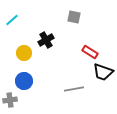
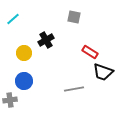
cyan line: moved 1 px right, 1 px up
